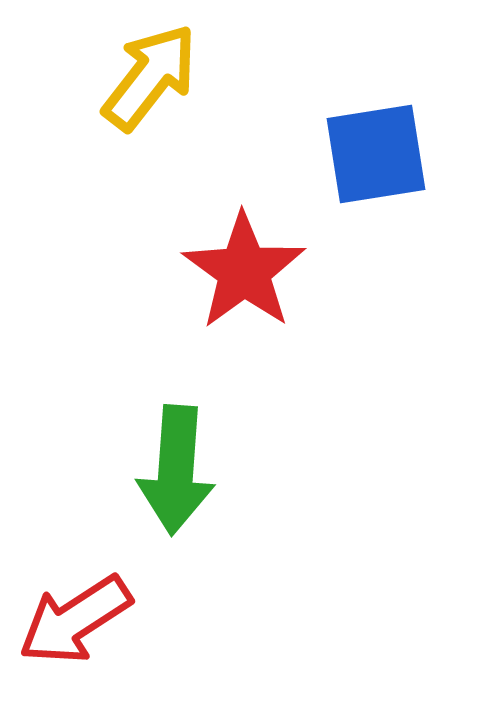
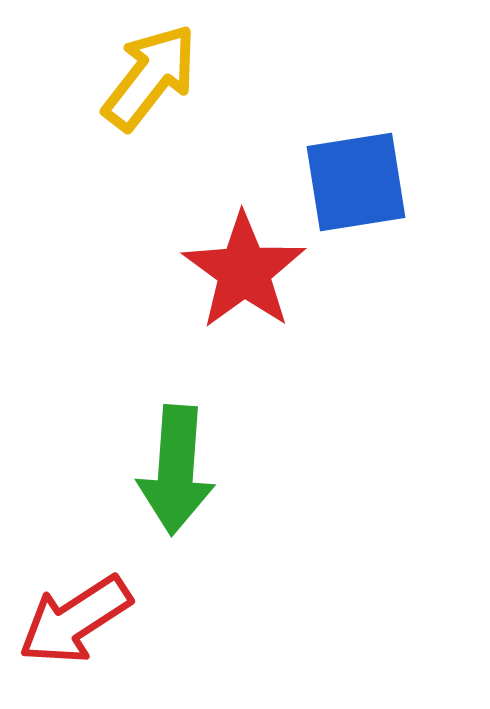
blue square: moved 20 px left, 28 px down
